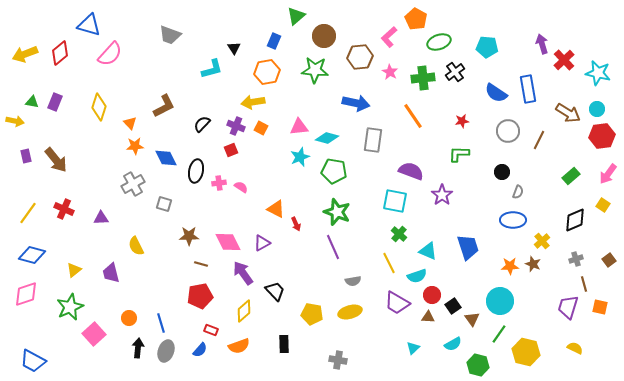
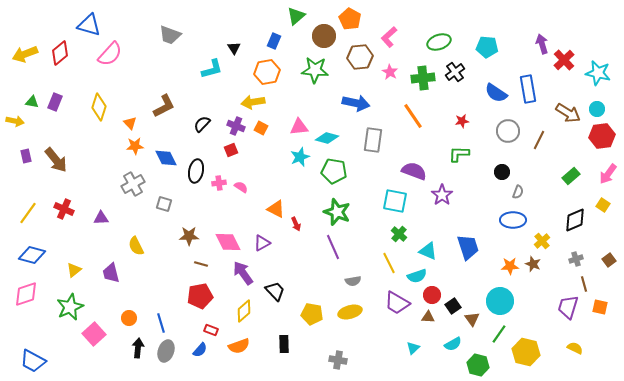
orange pentagon at (416, 19): moved 66 px left
purple semicircle at (411, 171): moved 3 px right
